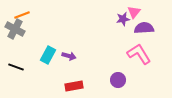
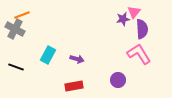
purple semicircle: moved 2 px left, 1 px down; rotated 90 degrees clockwise
purple arrow: moved 8 px right, 3 px down
